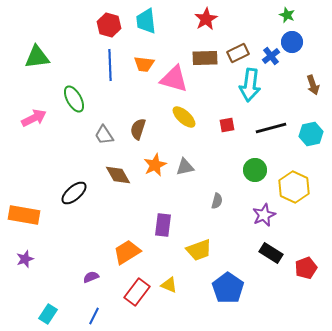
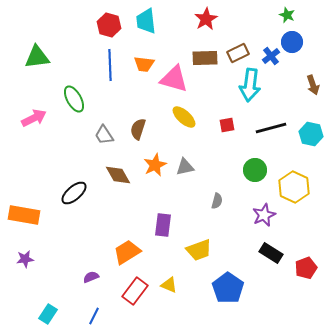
cyan hexagon at (311, 134): rotated 25 degrees clockwise
purple star at (25, 259): rotated 12 degrees clockwise
red rectangle at (137, 292): moved 2 px left, 1 px up
